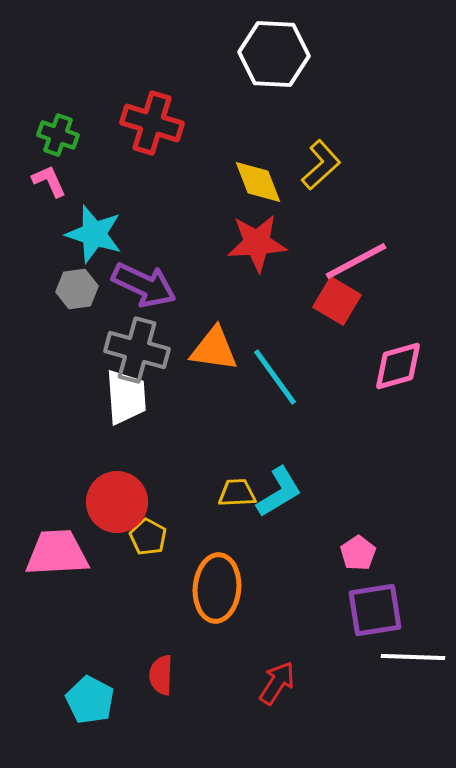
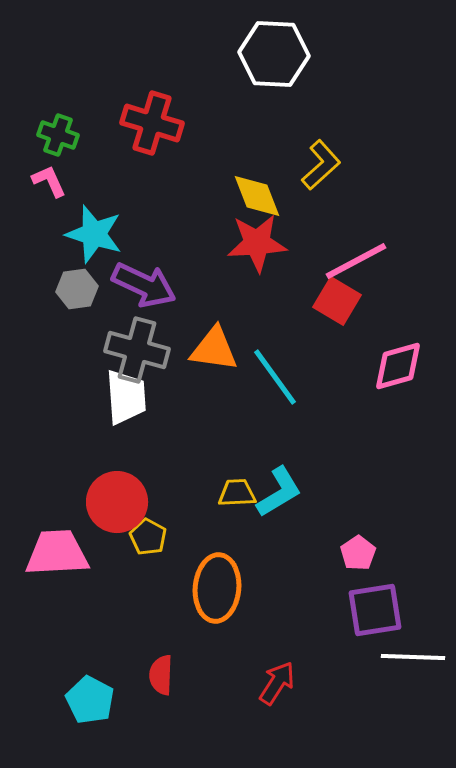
yellow diamond: moved 1 px left, 14 px down
